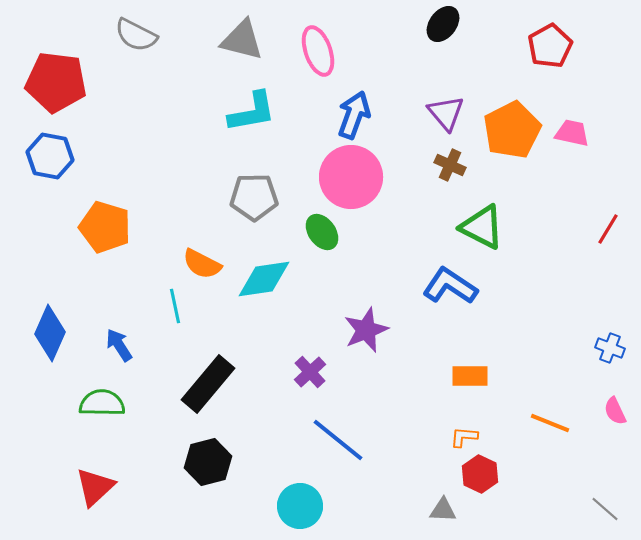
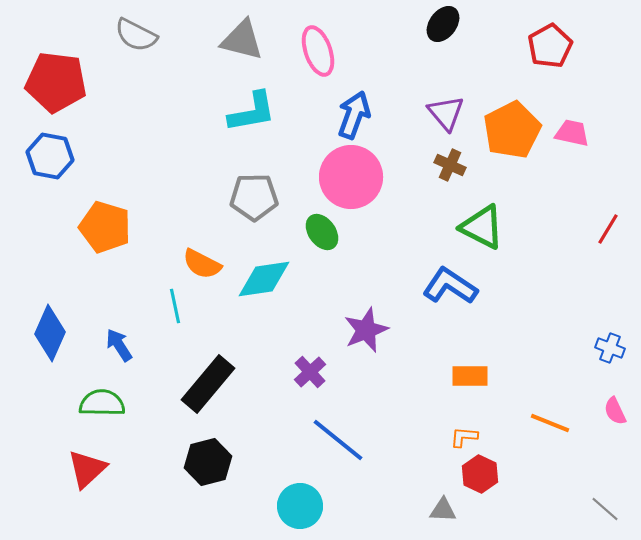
red triangle at (95, 487): moved 8 px left, 18 px up
